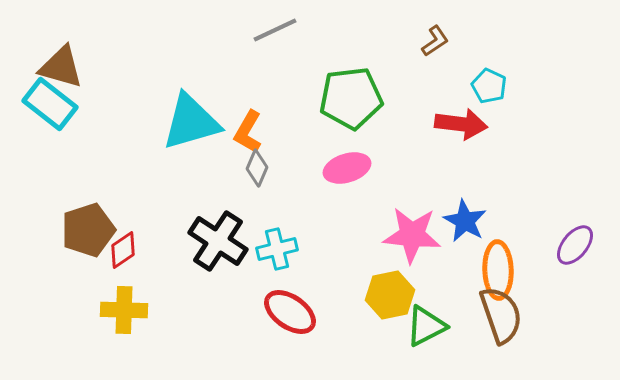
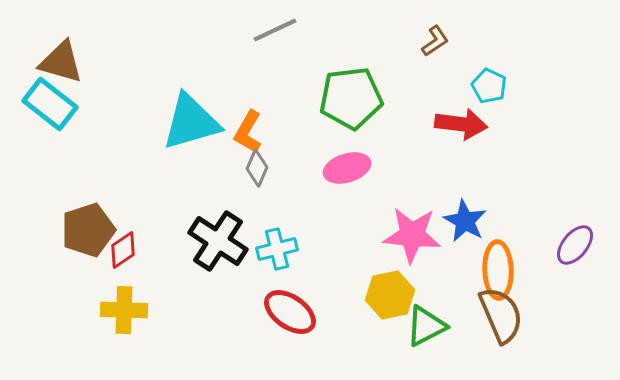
brown triangle: moved 5 px up
brown semicircle: rotated 4 degrees counterclockwise
